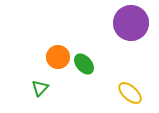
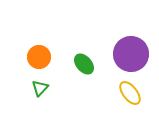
purple circle: moved 31 px down
orange circle: moved 19 px left
yellow ellipse: rotated 10 degrees clockwise
